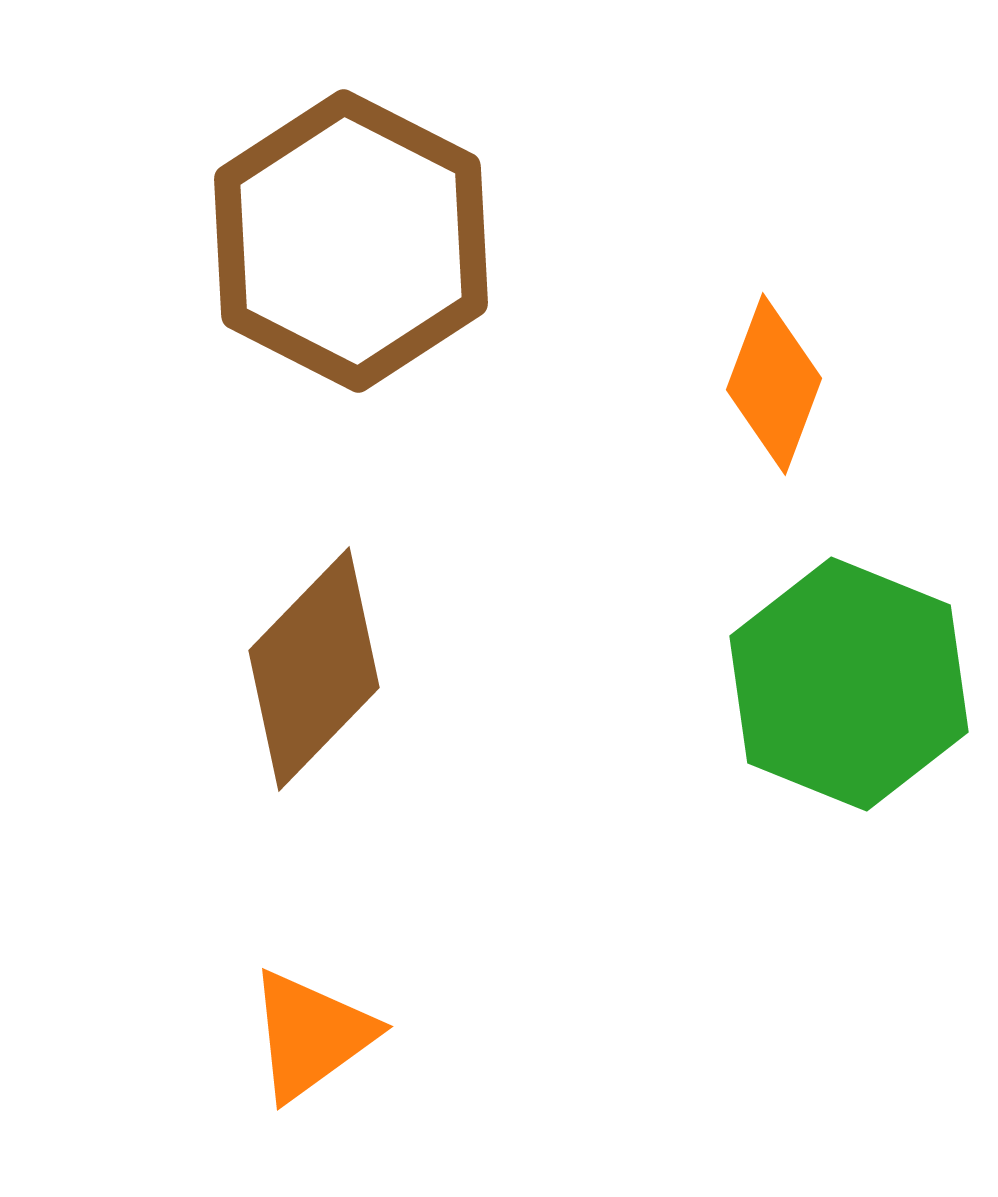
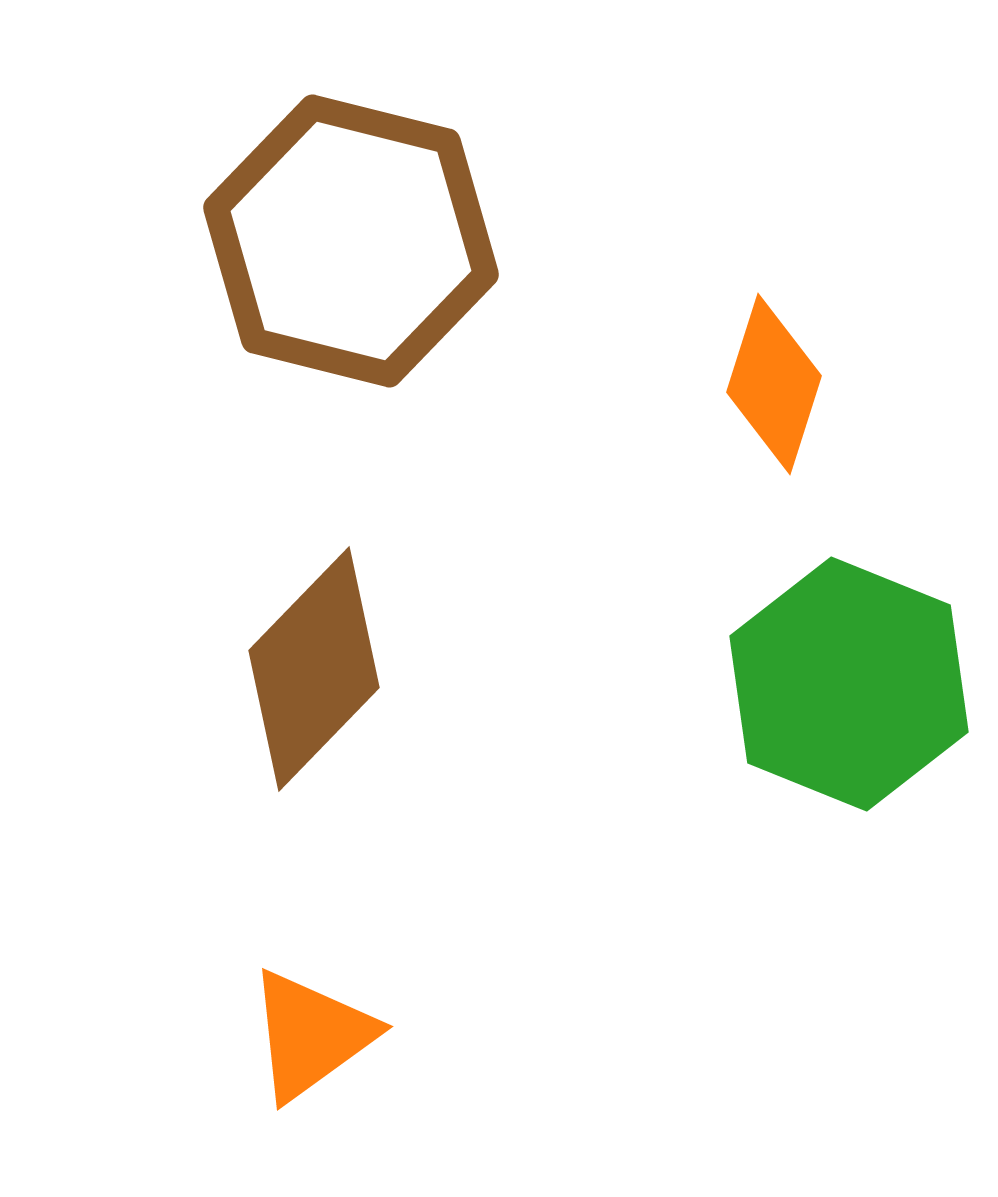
brown hexagon: rotated 13 degrees counterclockwise
orange diamond: rotated 3 degrees counterclockwise
